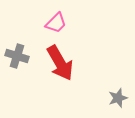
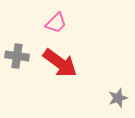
gray cross: rotated 10 degrees counterclockwise
red arrow: rotated 24 degrees counterclockwise
